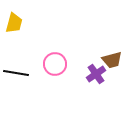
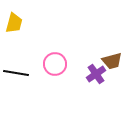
brown trapezoid: moved 1 px down
